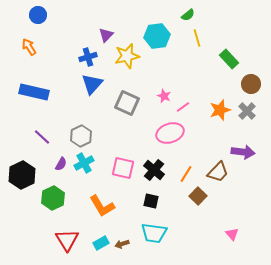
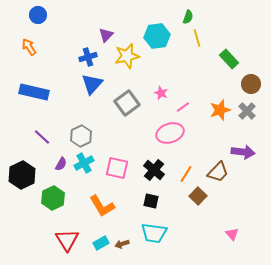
green semicircle: moved 2 px down; rotated 32 degrees counterclockwise
pink star: moved 3 px left, 3 px up
gray square: rotated 30 degrees clockwise
pink square: moved 6 px left
